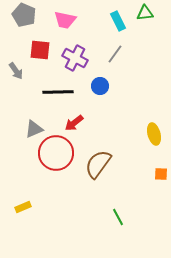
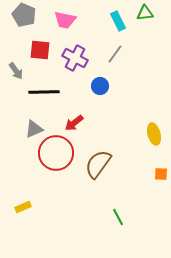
black line: moved 14 px left
